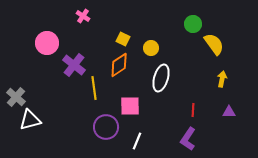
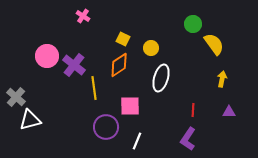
pink circle: moved 13 px down
